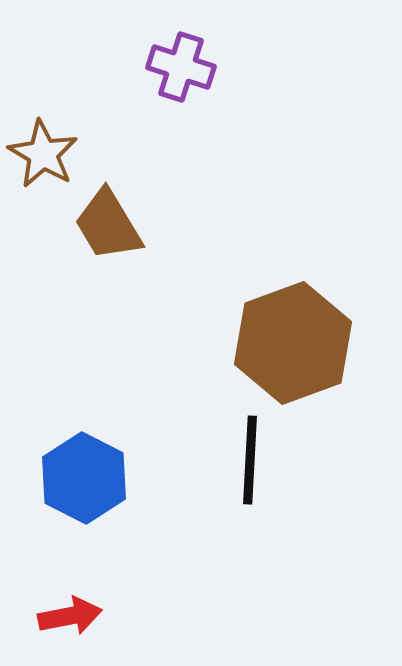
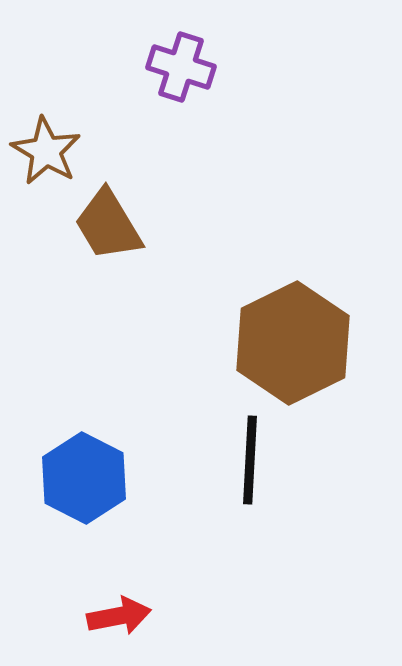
brown star: moved 3 px right, 3 px up
brown hexagon: rotated 6 degrees counterclockwise
red arrow: moved 49 px right
